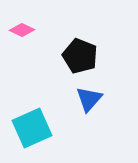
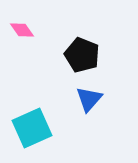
pink diamond: rotated 30 degrees clockwise
black pentagon: moved 2 px right, 1 px up
